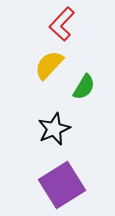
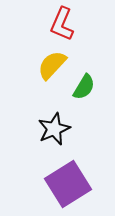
red L-shape: rotated 20 degrees counterclockwise
yellow semicircle: moved 3 px right
purple square: moved 6 px right, 1 px up
